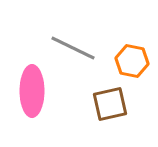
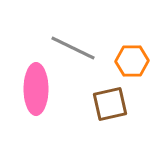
orange hexagon: rotated 12 degrees counterclockwise
pink ellipse: moved 4 px right, 2 px up
